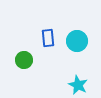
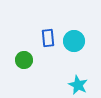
cyan circle: moved 3 px left
